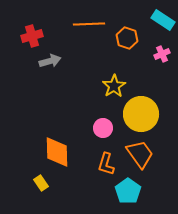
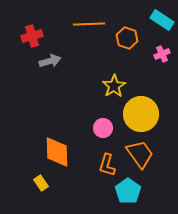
cyan rectangle: moved 1 px left
orange L-shape: moved 1 px right, 1 px down
